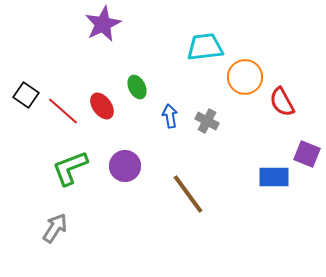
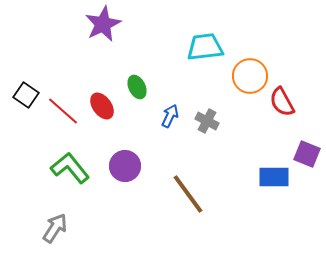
orange circle: moved 5 px right, 1 px up
blue arrow: rotated 35 degrees clockwise
green L-shape: rotated 72 degrees clockwise
